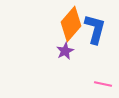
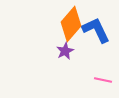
blue L-shape: moved 1 px right, 1 px down; rotated 40 degrees counterclockwise
pink line: moved 4 px up
